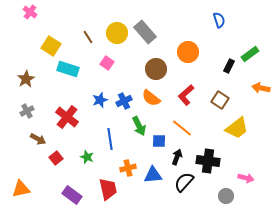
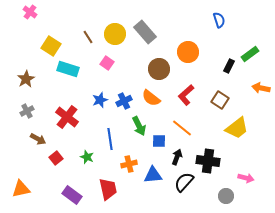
yellow circle: moved 2 px left, 1 px down
brown circle: moved 3 px right
orange cross: moved 1 px right, 4 px up
